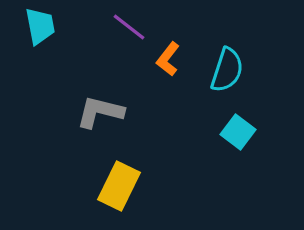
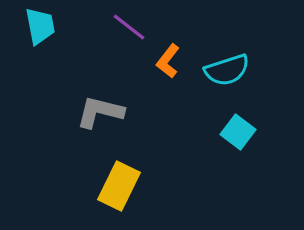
orange L-shape: moved 2 px down
cyan semicircle: rotated 54 degrees clockwise
